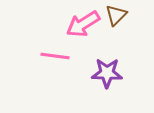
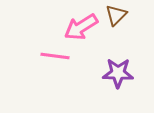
pink arrow: moved 2 px left, 3 px down
purple star: moved 11 px right
